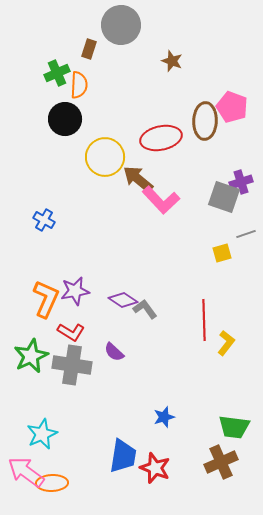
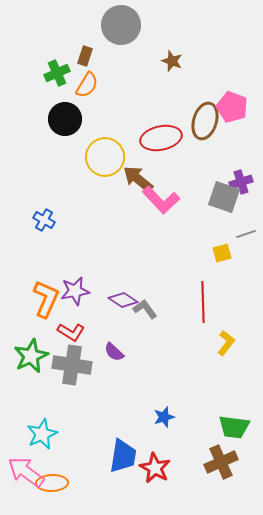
brown rectangle: moved 4 px left, 7 px down
orange semicircle: moved 8 px right; rotated 28 degrees clockwise
brown ellipse: rotated 15 degrees clockwise
red line: moved 1 px left, 18 px up
red star: rotated 8 degrees clockwise
